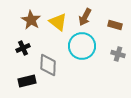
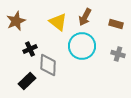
brown star: moved 15 px left, 1 px down; rotated 18 degrees clockwise
brown rectangle: moved 1 px right, 1 px up
black cross: moved 7 px right, 1 px down
black rectangle: rotated 30 degrees counterclockwise
